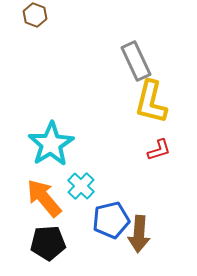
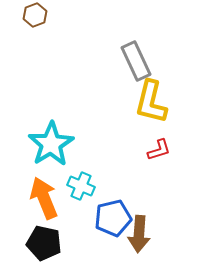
brown hexagon: rotated 20 degrees clockwise
cyan cross: rotated 20 degrees counterclockwise
orange arrow: rotated 18 degrees clockwise
blue pentagon: moved 2 px right, 2 px up
black pentagon: moved 4 px left; rotated 16 degrees clockwise
